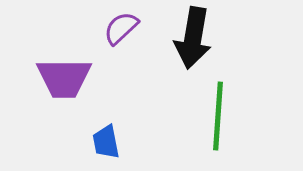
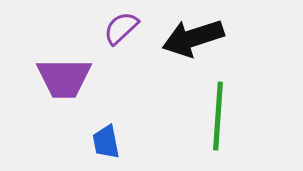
black arrow: rotated 62 degrees clockwise
